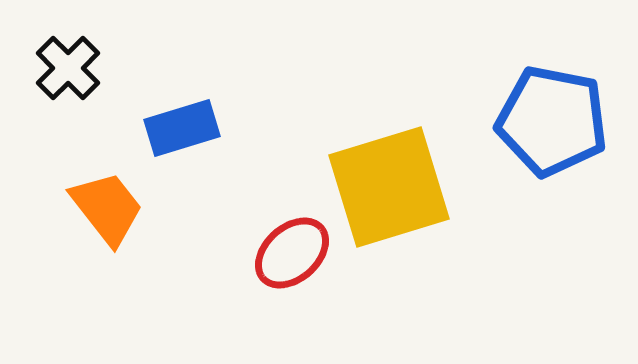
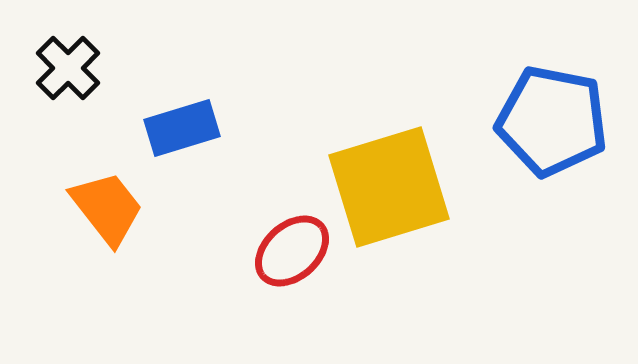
red ellipse: moved 2 px up
